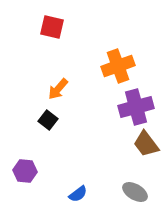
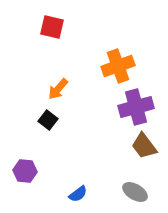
brown trapezoid: moved 2 px left, 2 px down
